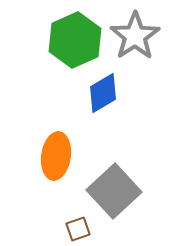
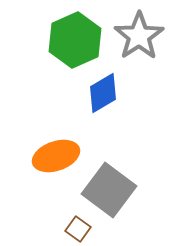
gray star: moved 4 px right
orange ellipse: rotated 63 degrees clockwise
gray square: moved 5 px left, 1 px up; rotated 10 degrees counterclockwise
brown square: rotated 35 degrees counterclockwise
